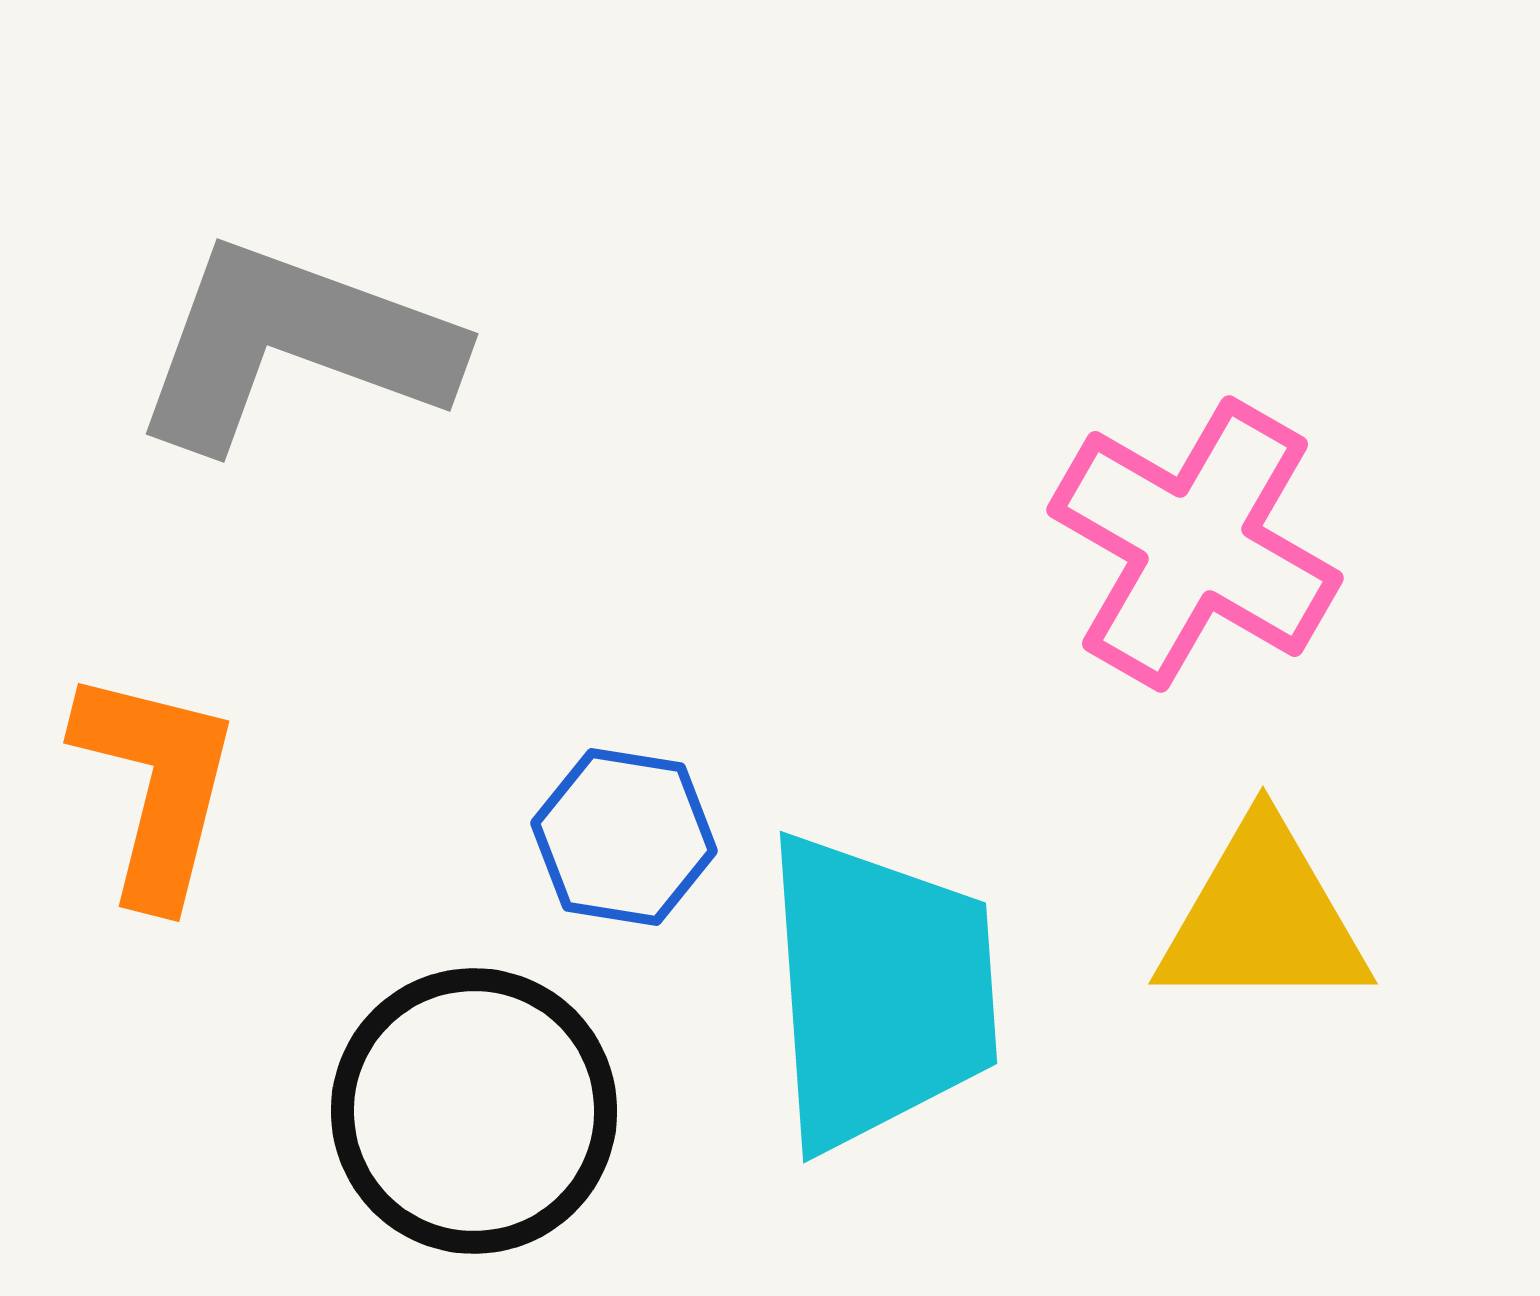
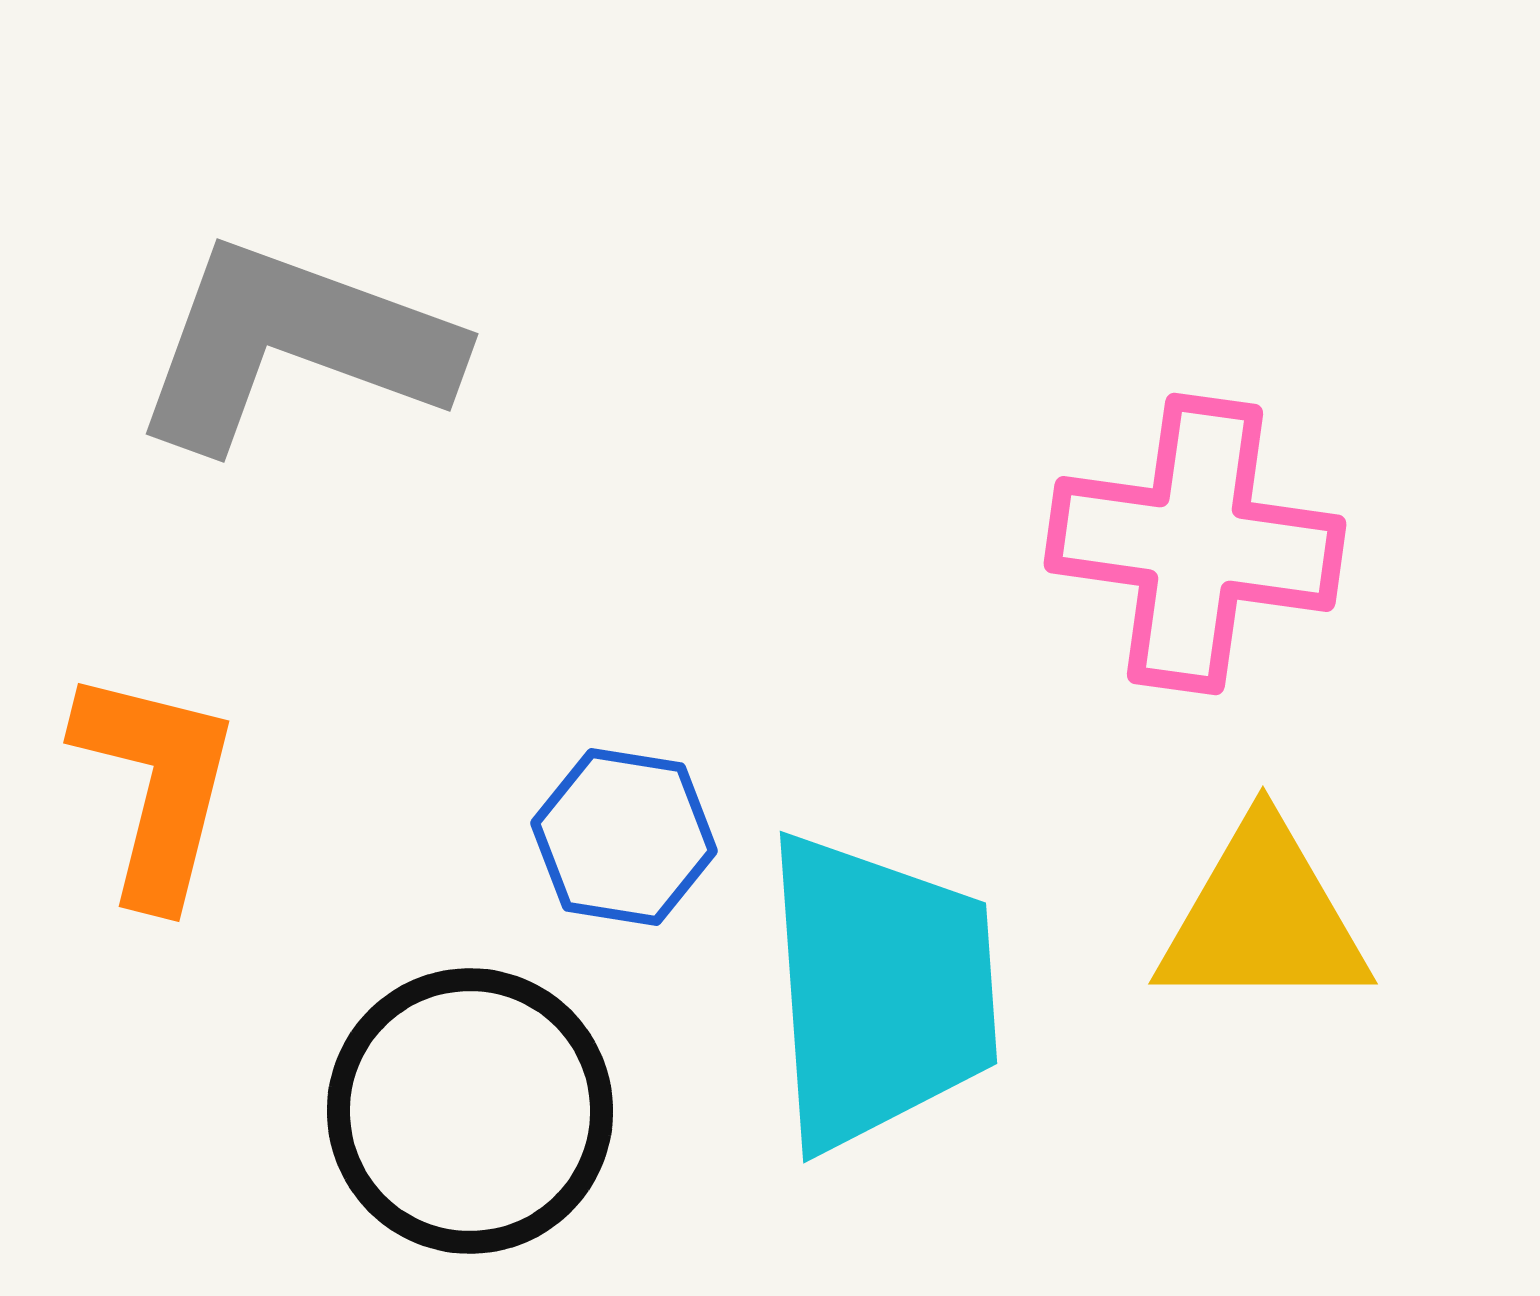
pink cross: rotated 22 degrees counterclockwise
black circle: moved 4 px left
